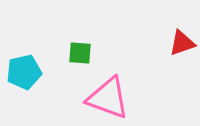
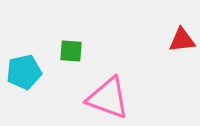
red triangle: moved 3 px up; rotated 12 degrees clockwise
green square: moved 9 px left, 2 px up
